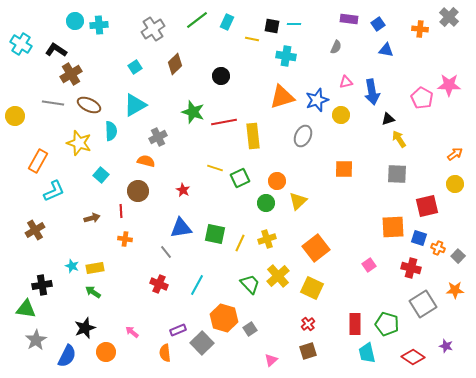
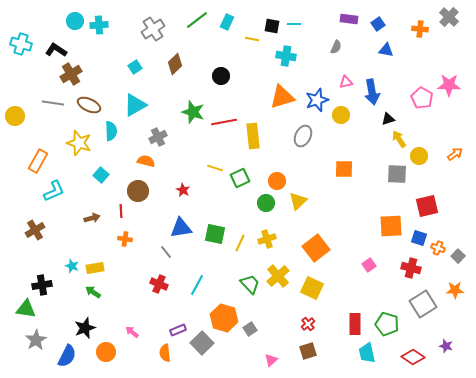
cyan cross at (21, 44): rotated 15 degrees counterclockwise
yellow circle at (455, 184): moved 36 px left, 28 px up
orange square at (393, 227): moved 2 px left, 1 px up
